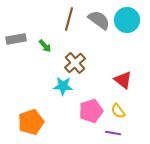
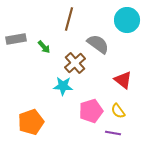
gray semicircle: moved 1 px left, 24 px down
green arrow: moved 1 px left, 1 px down
